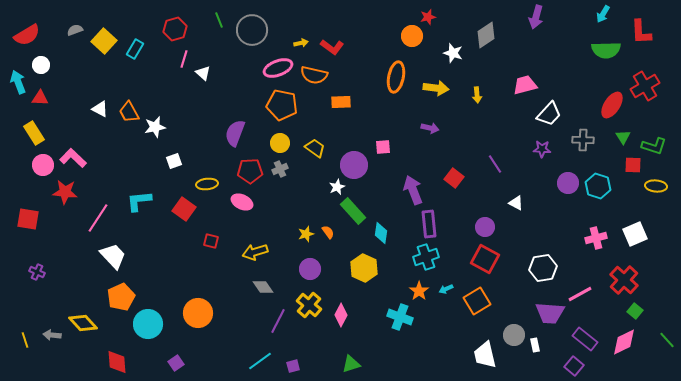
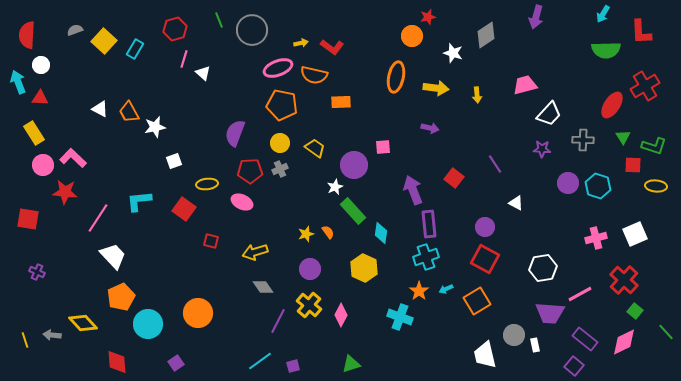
red semicircle at (27, 35): rotated 124 degrees clockwise
white star at (337, 187): moved 2 px left
green line at (667, 340): moved 1 px left, 8 px up
